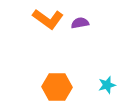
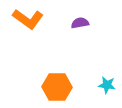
orange L-shape: moved 20 px left
cyan star: rotated 24 degrees clockwise
